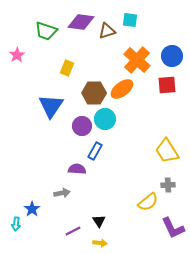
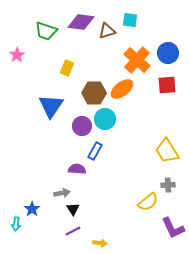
blue circle: moved 4 px left, 3 px up
black triangle: moved 26 px left, 12 px up
